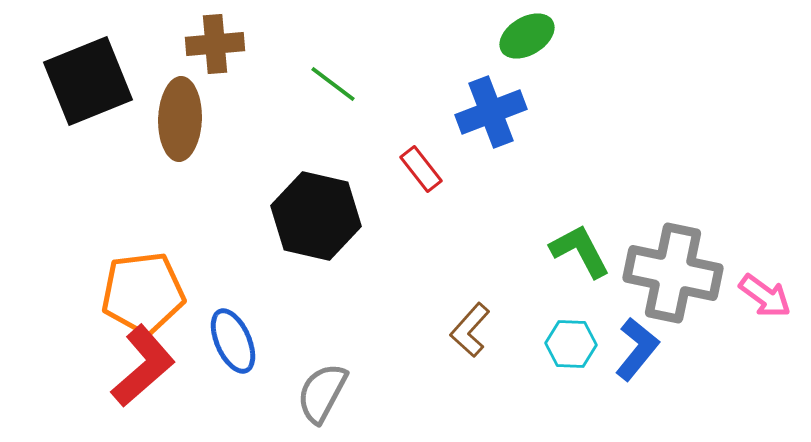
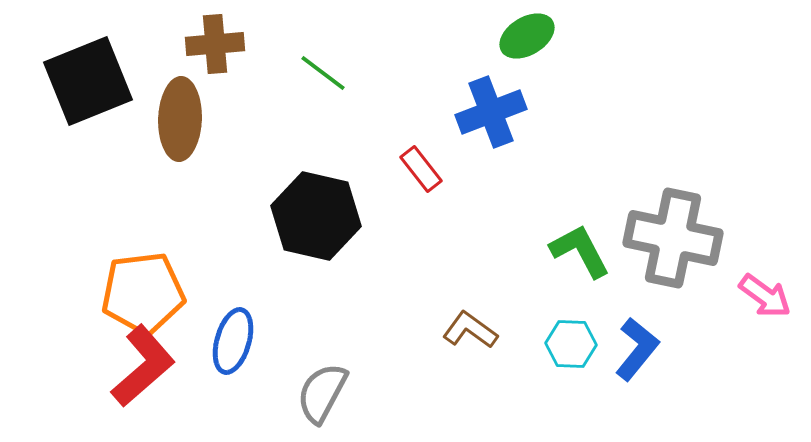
green line: moved 10 px left, 11 px up
gray cross: moved 35 px up
brown L-shape: rotated 84 degrees clockwise
blue ellipse: rotated 40 degrees clockwise
